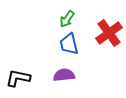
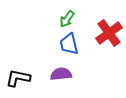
purple semicircle: moved 3 px left, 1 px up
